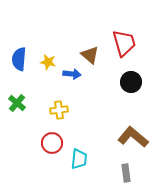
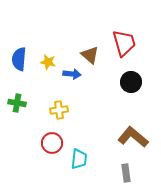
green cross: rotated 30 degrees counterclockwise
